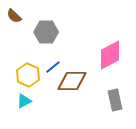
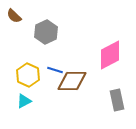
gray hexagon: rotated 25 degrees counterclockwise
blue line: moved 2 px right, 3 px down; rotated 56 degrees clockwise
gray rectangle: moved 2 px right
